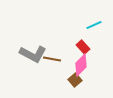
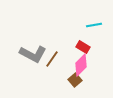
cyan line: rotated 14 degrees clockwise
red rectangle: rotated 16 degrees counterclockwise
brown line: rotated 66 degrees counterclockwise
